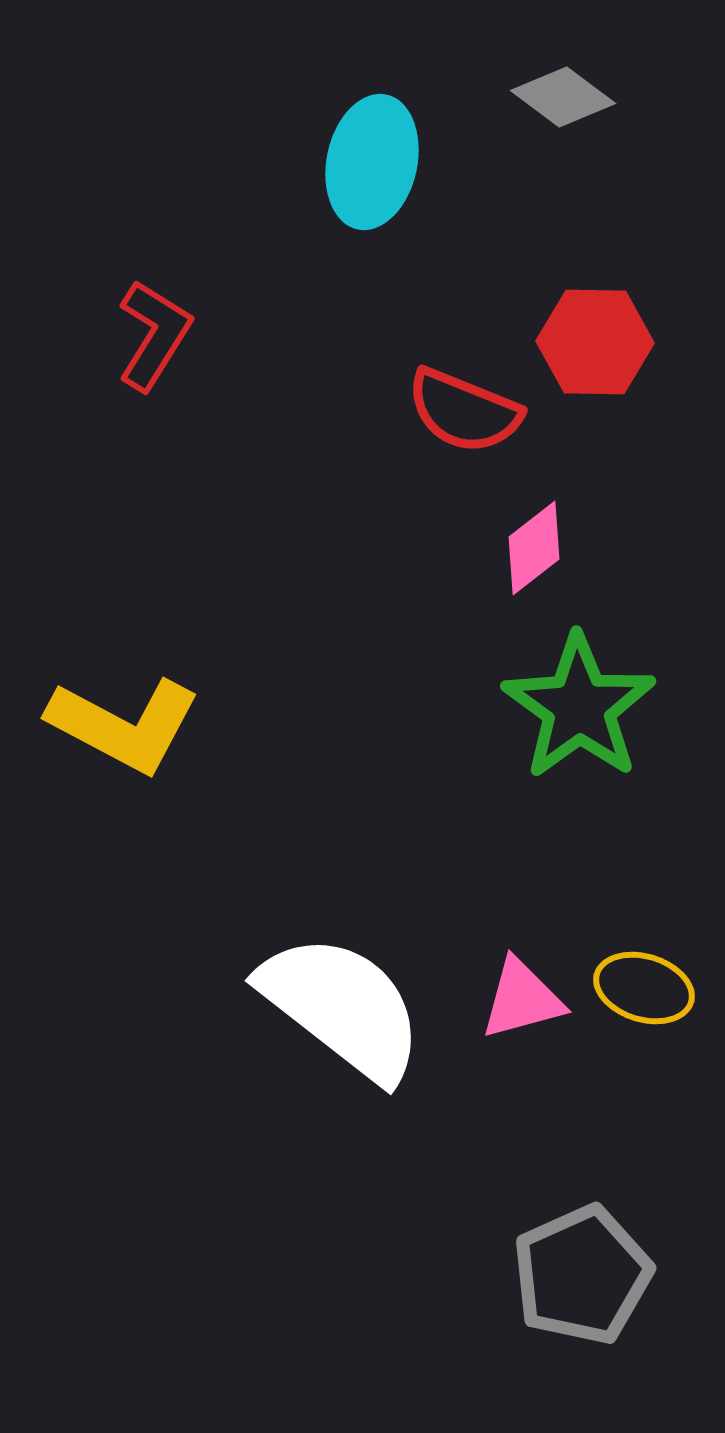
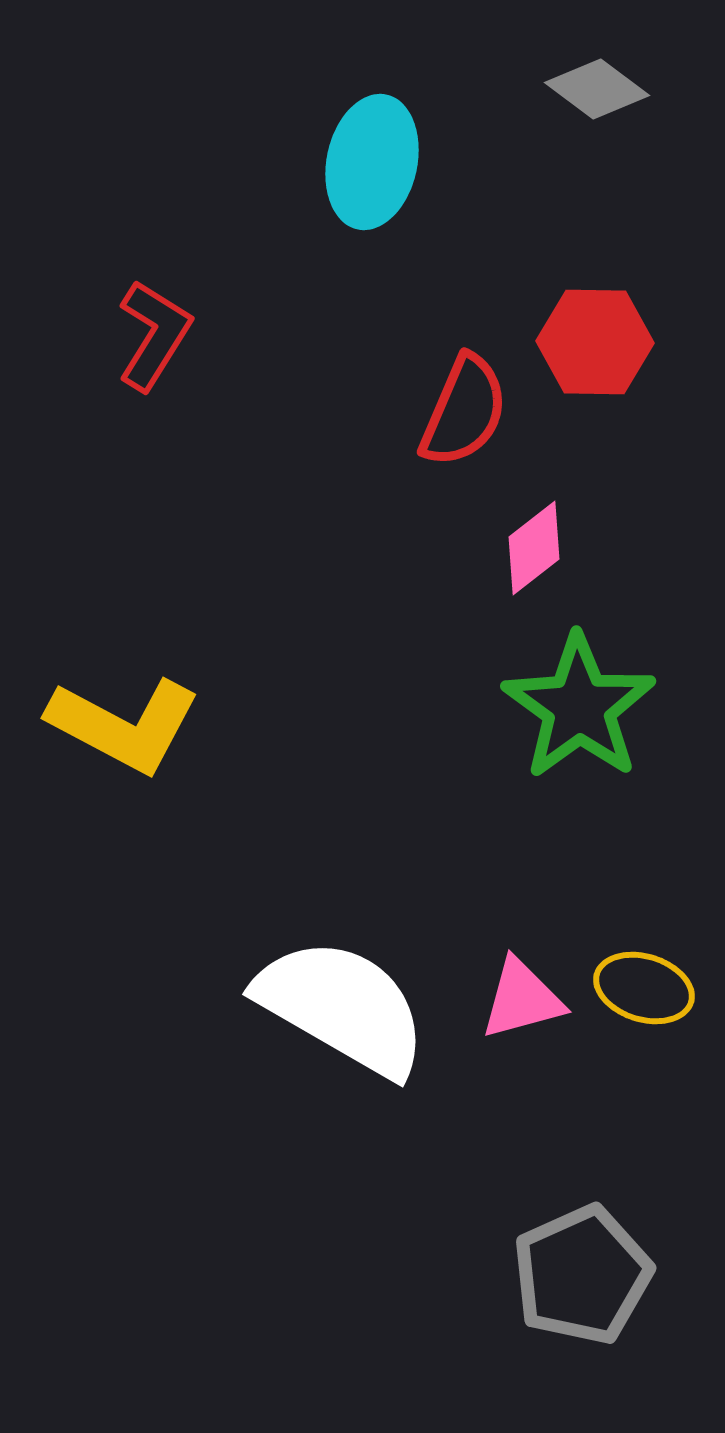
gray diamond: moved 34 px right, 8 px up
red semicircle: rotated 89 degrees counterclockwise
white semicircle: rotated 8 degrees counterclockwise
